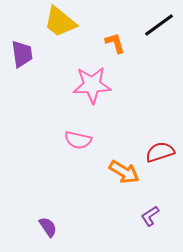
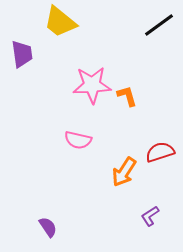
orange L-shape: moved 12 px right, 53 px down
orange arrow: rotated 92 degrees clockwise
